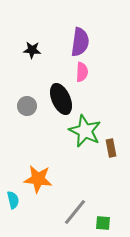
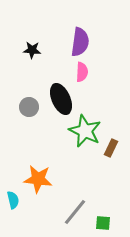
gray circle: moved 2 px right, 1 px down
brown rectangle: rotated 36 degrees clockwise
